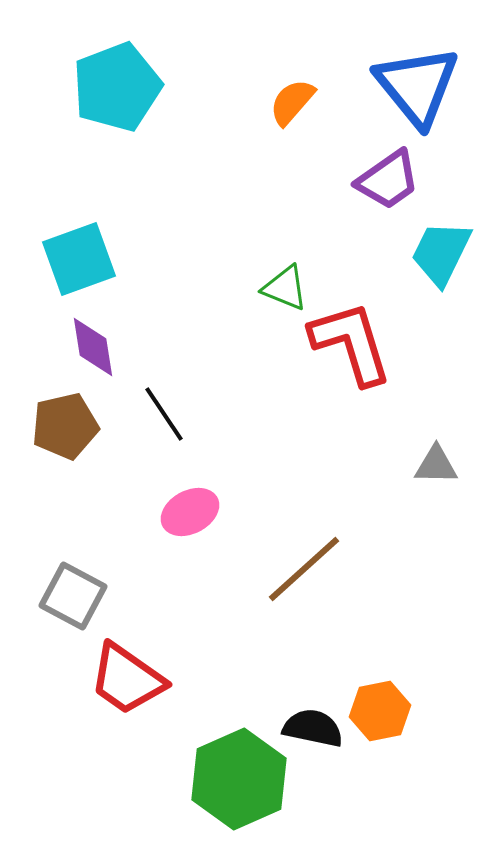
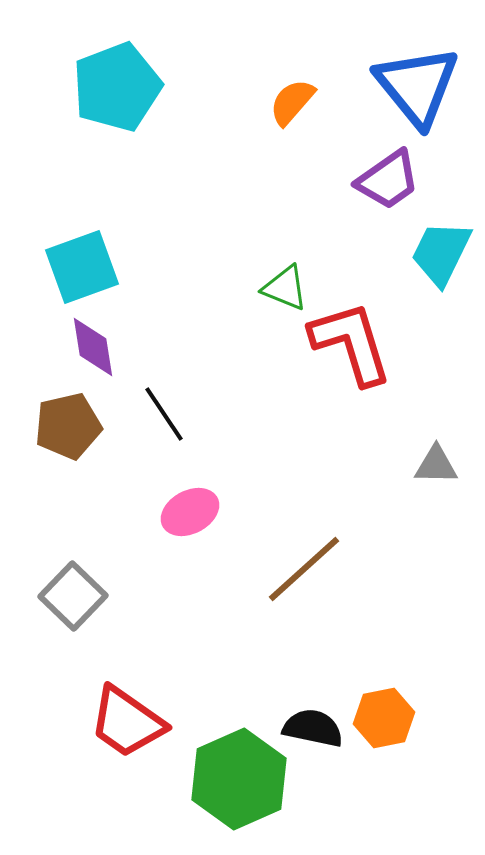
cyan square: moved 3 px right, 8 px down
brown pentagon: moved 3 px right
gray square: rotated 16 degrees clockwise
red trapezoid: moved 43 px down
orange hexagon: moved 4 px right, 7 px down
